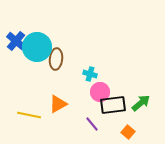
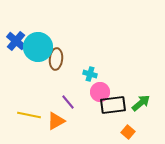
cyan circle: moved 1 px right
orange triangle: moved 2 px left, 17 px down
purple line: moved 24 px left, 22 px up
